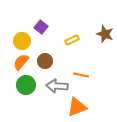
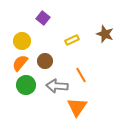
purple square: moved 2 px right, 9 px up
orange semicircle: moved 1 px left, 1 px down
orange line: rotated 49 degrees clockwise
orange triangle: rotated 35 degrees counterclockwise
